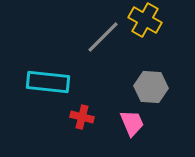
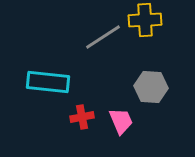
yellow cross: rotated 32 degrees counterclockwise
gray line: rotated 12 degrees clockwise
red cross: rotated 25 degrees counterclockwise
pink trapezoid: moved 11 px left, 2 px up
